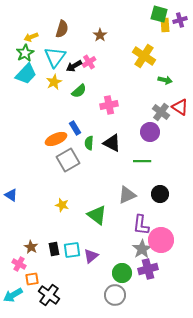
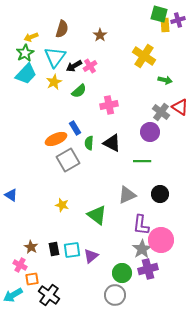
purple cross at (180, 20): moved 2 px left
pink cross at (89, 62): moved 1 px right, 4 px down
pink cross at (19, 264): moved 1 px right, 1 px down
